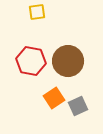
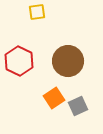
red hexagon: moved 12 px left; rotated 16 degrees clockwise
